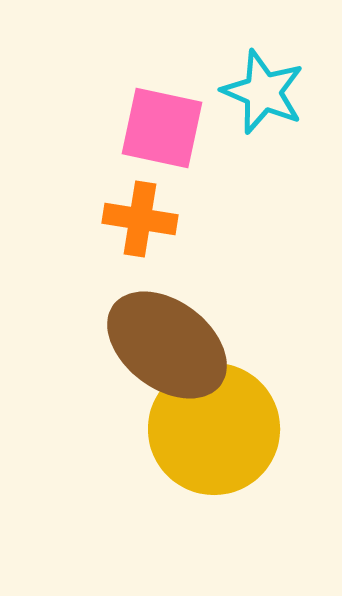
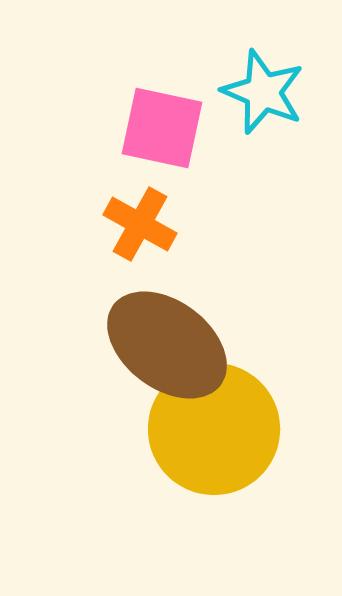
orange cross: moved 5 px down; rotated 20 degrees clockwise
